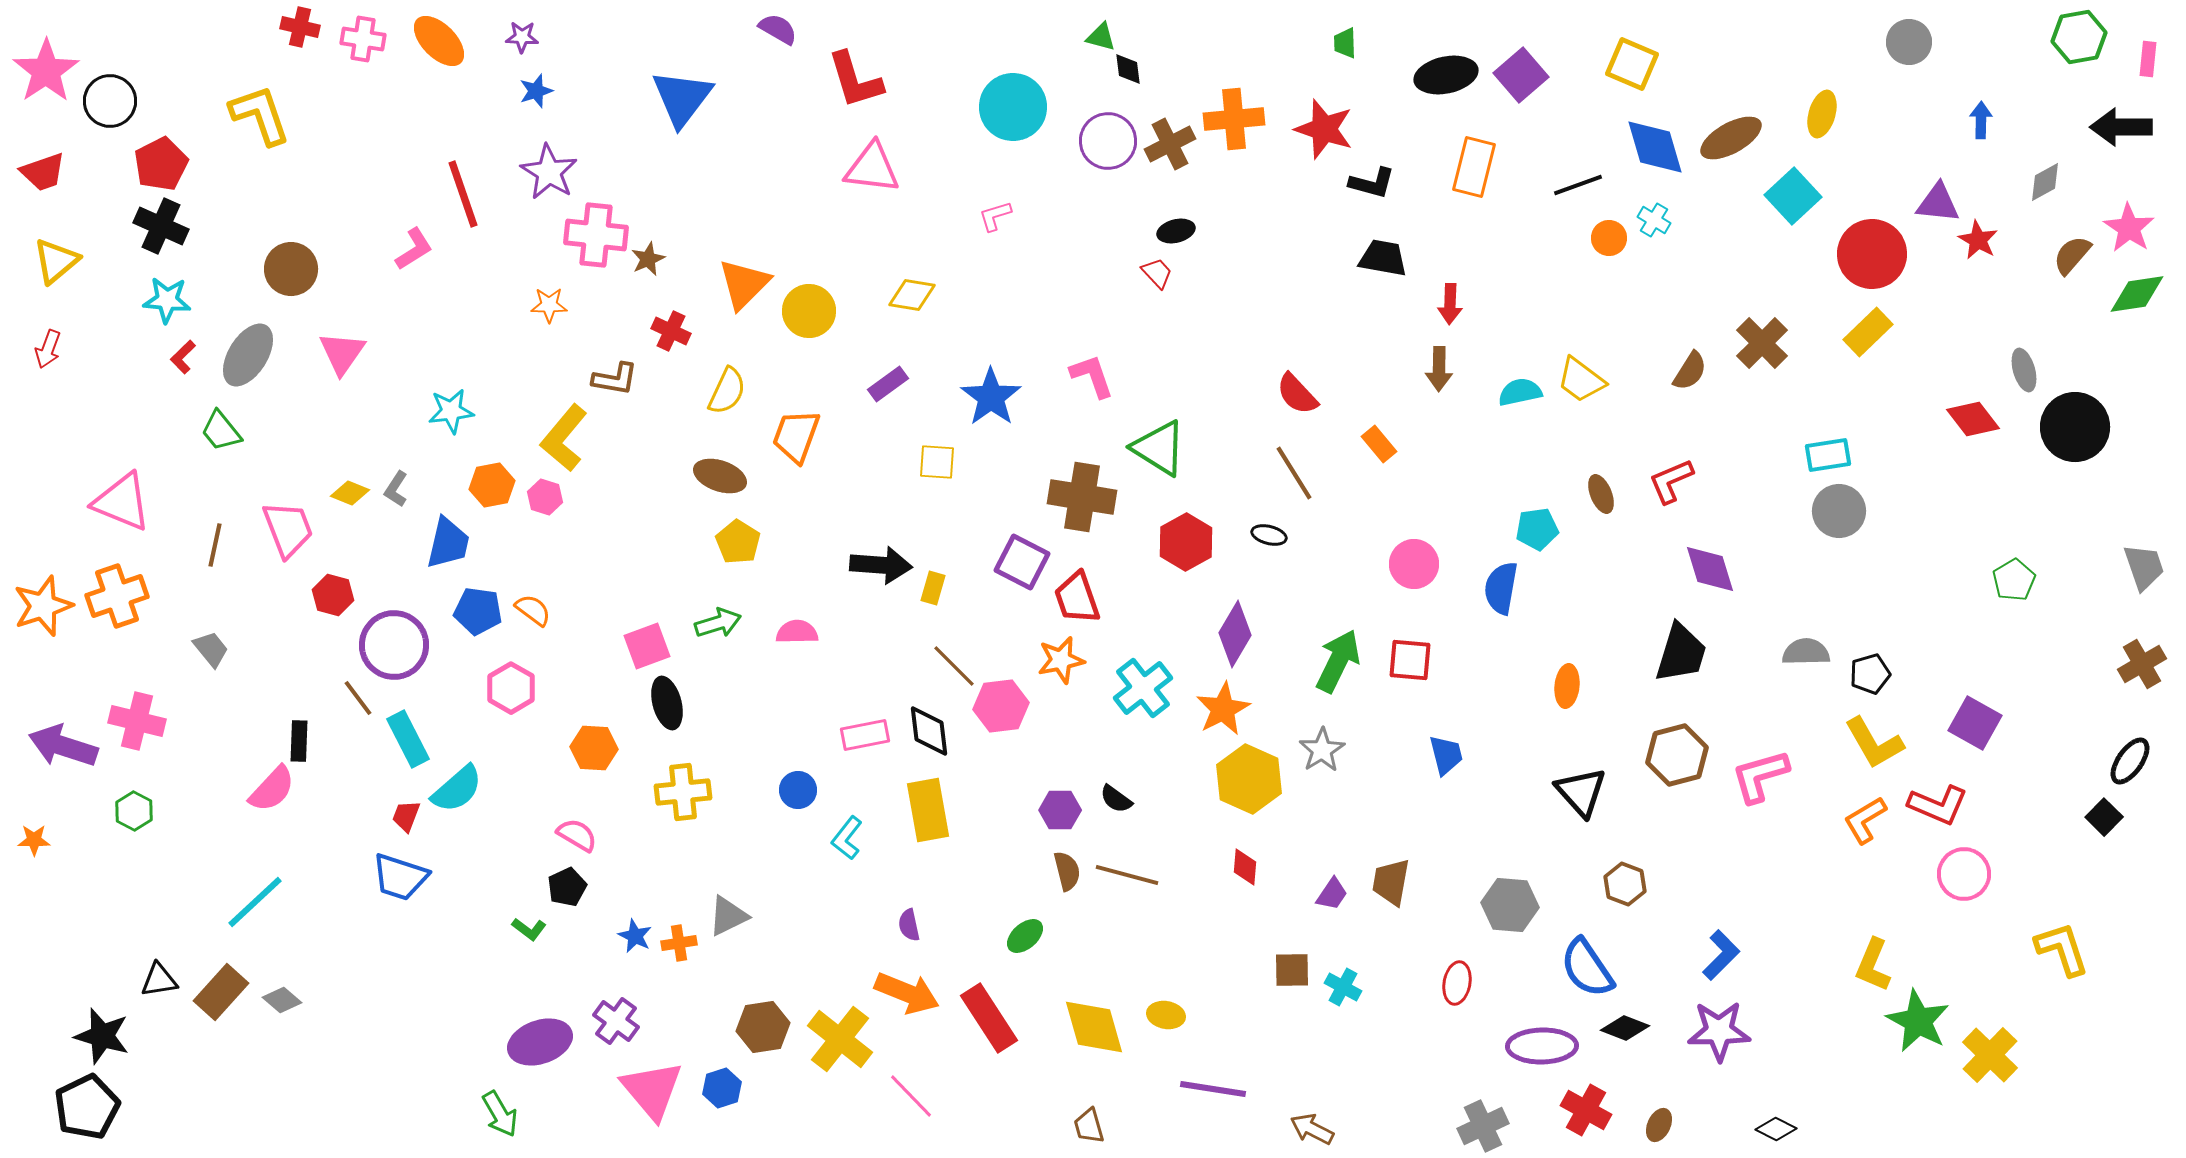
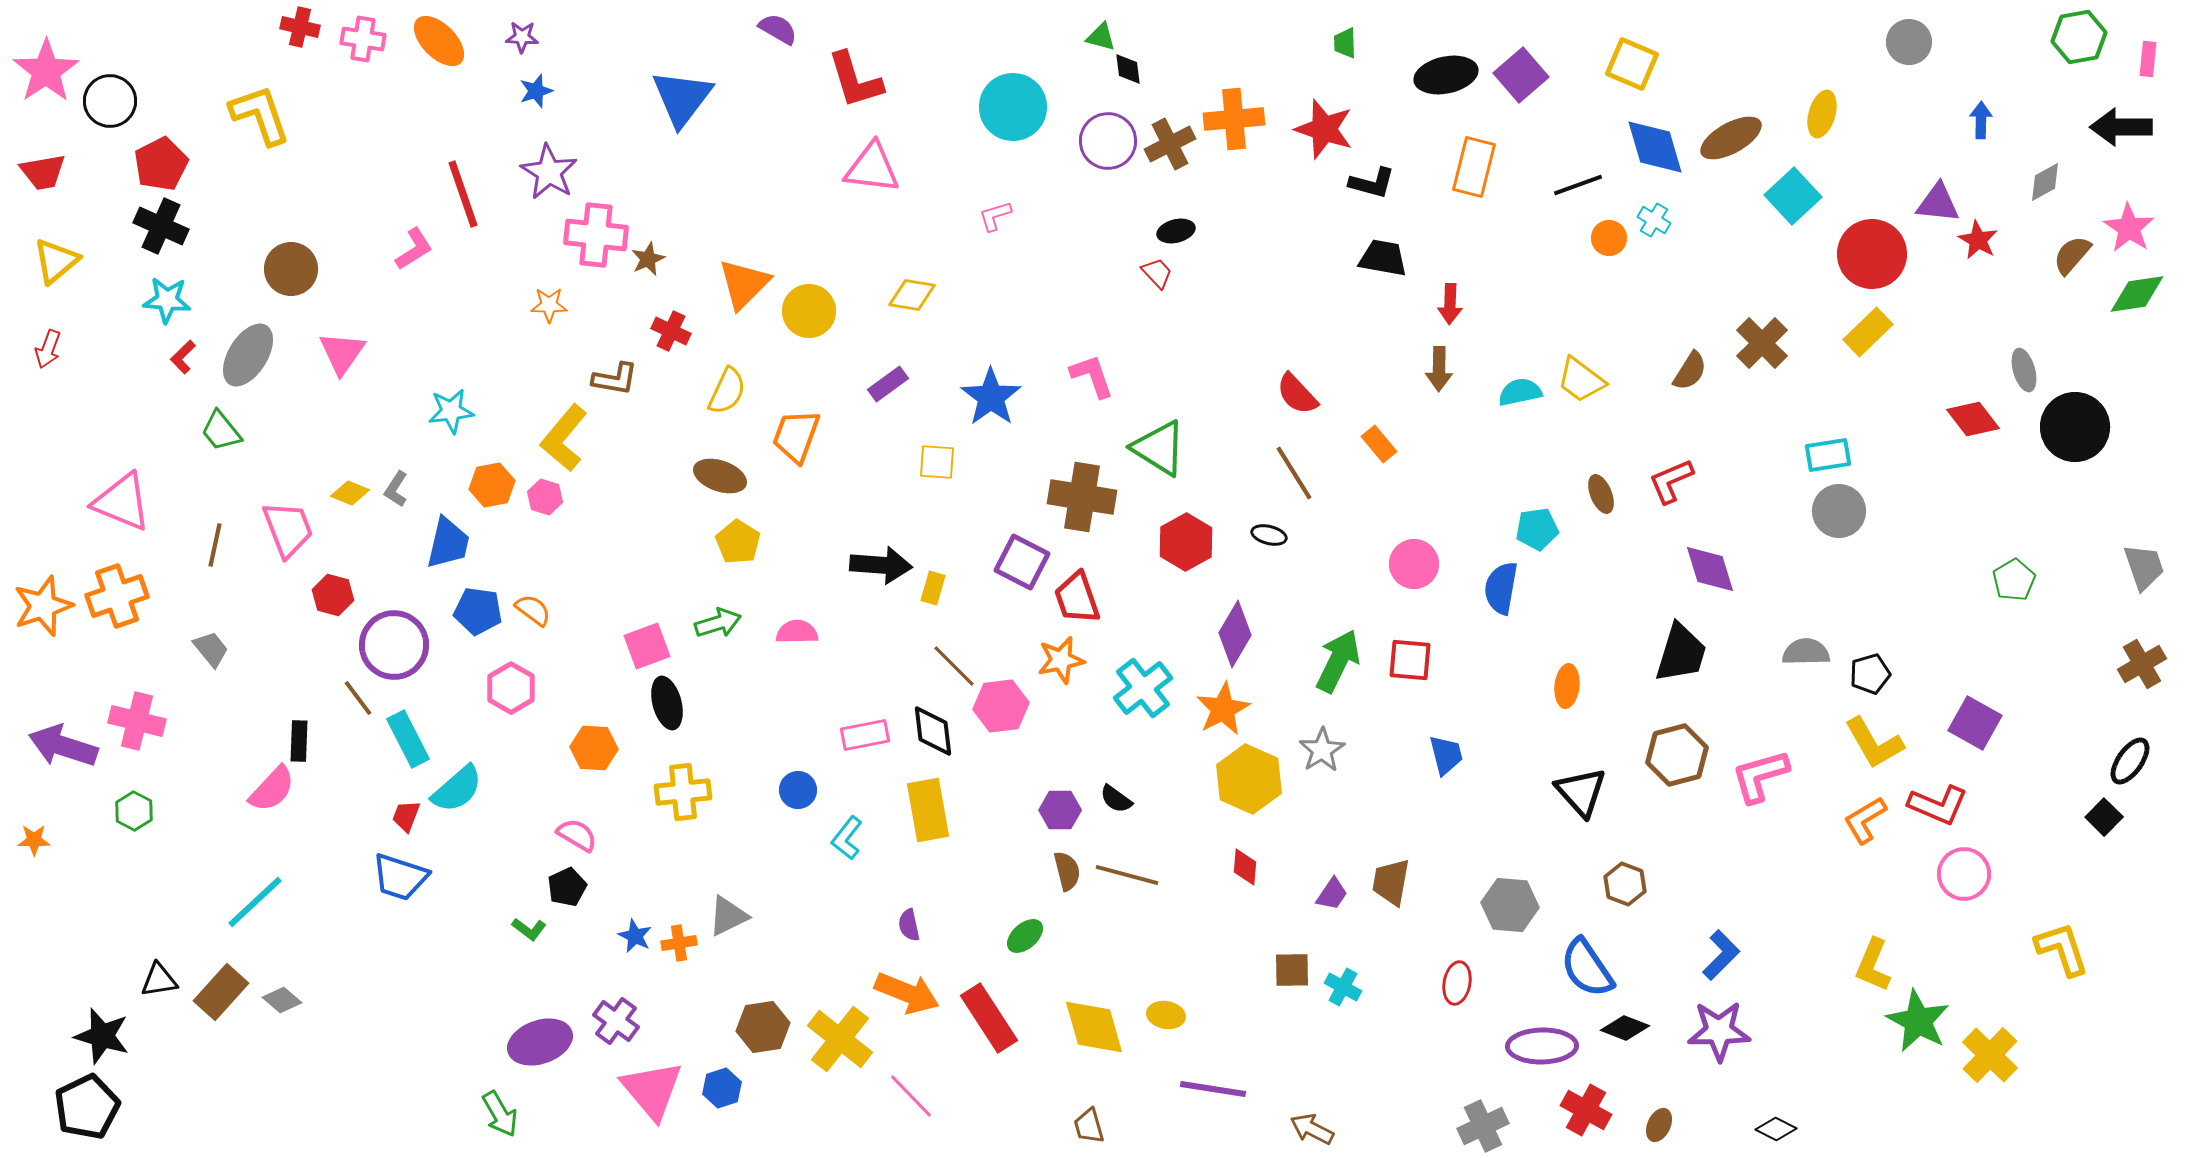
red trapezoid at (43, 172): rotated 9 degrees clockwise
black diamond at (929, 731): moved 4 px right
